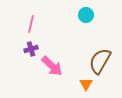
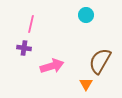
purple cross: moved 7 px left, 1 px up; rotated 24 degrees clockwise
pink arrow: rotated 60 degrees counterclockwise
